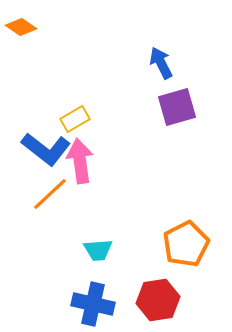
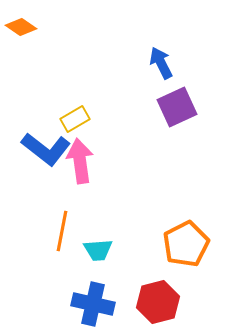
purple square: rotated 9 degrees counterclockwise
orange line: moved 12 px right, 37 px down; rotated 36 degrees counterclockwise
red hexagon: moved 2 px down; rotated 6 degrees counterclockwise
